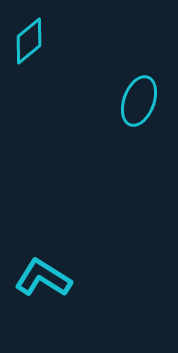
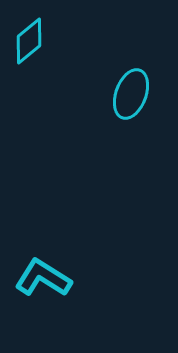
cyan ellipse: moved 8 px left, 7 px up
